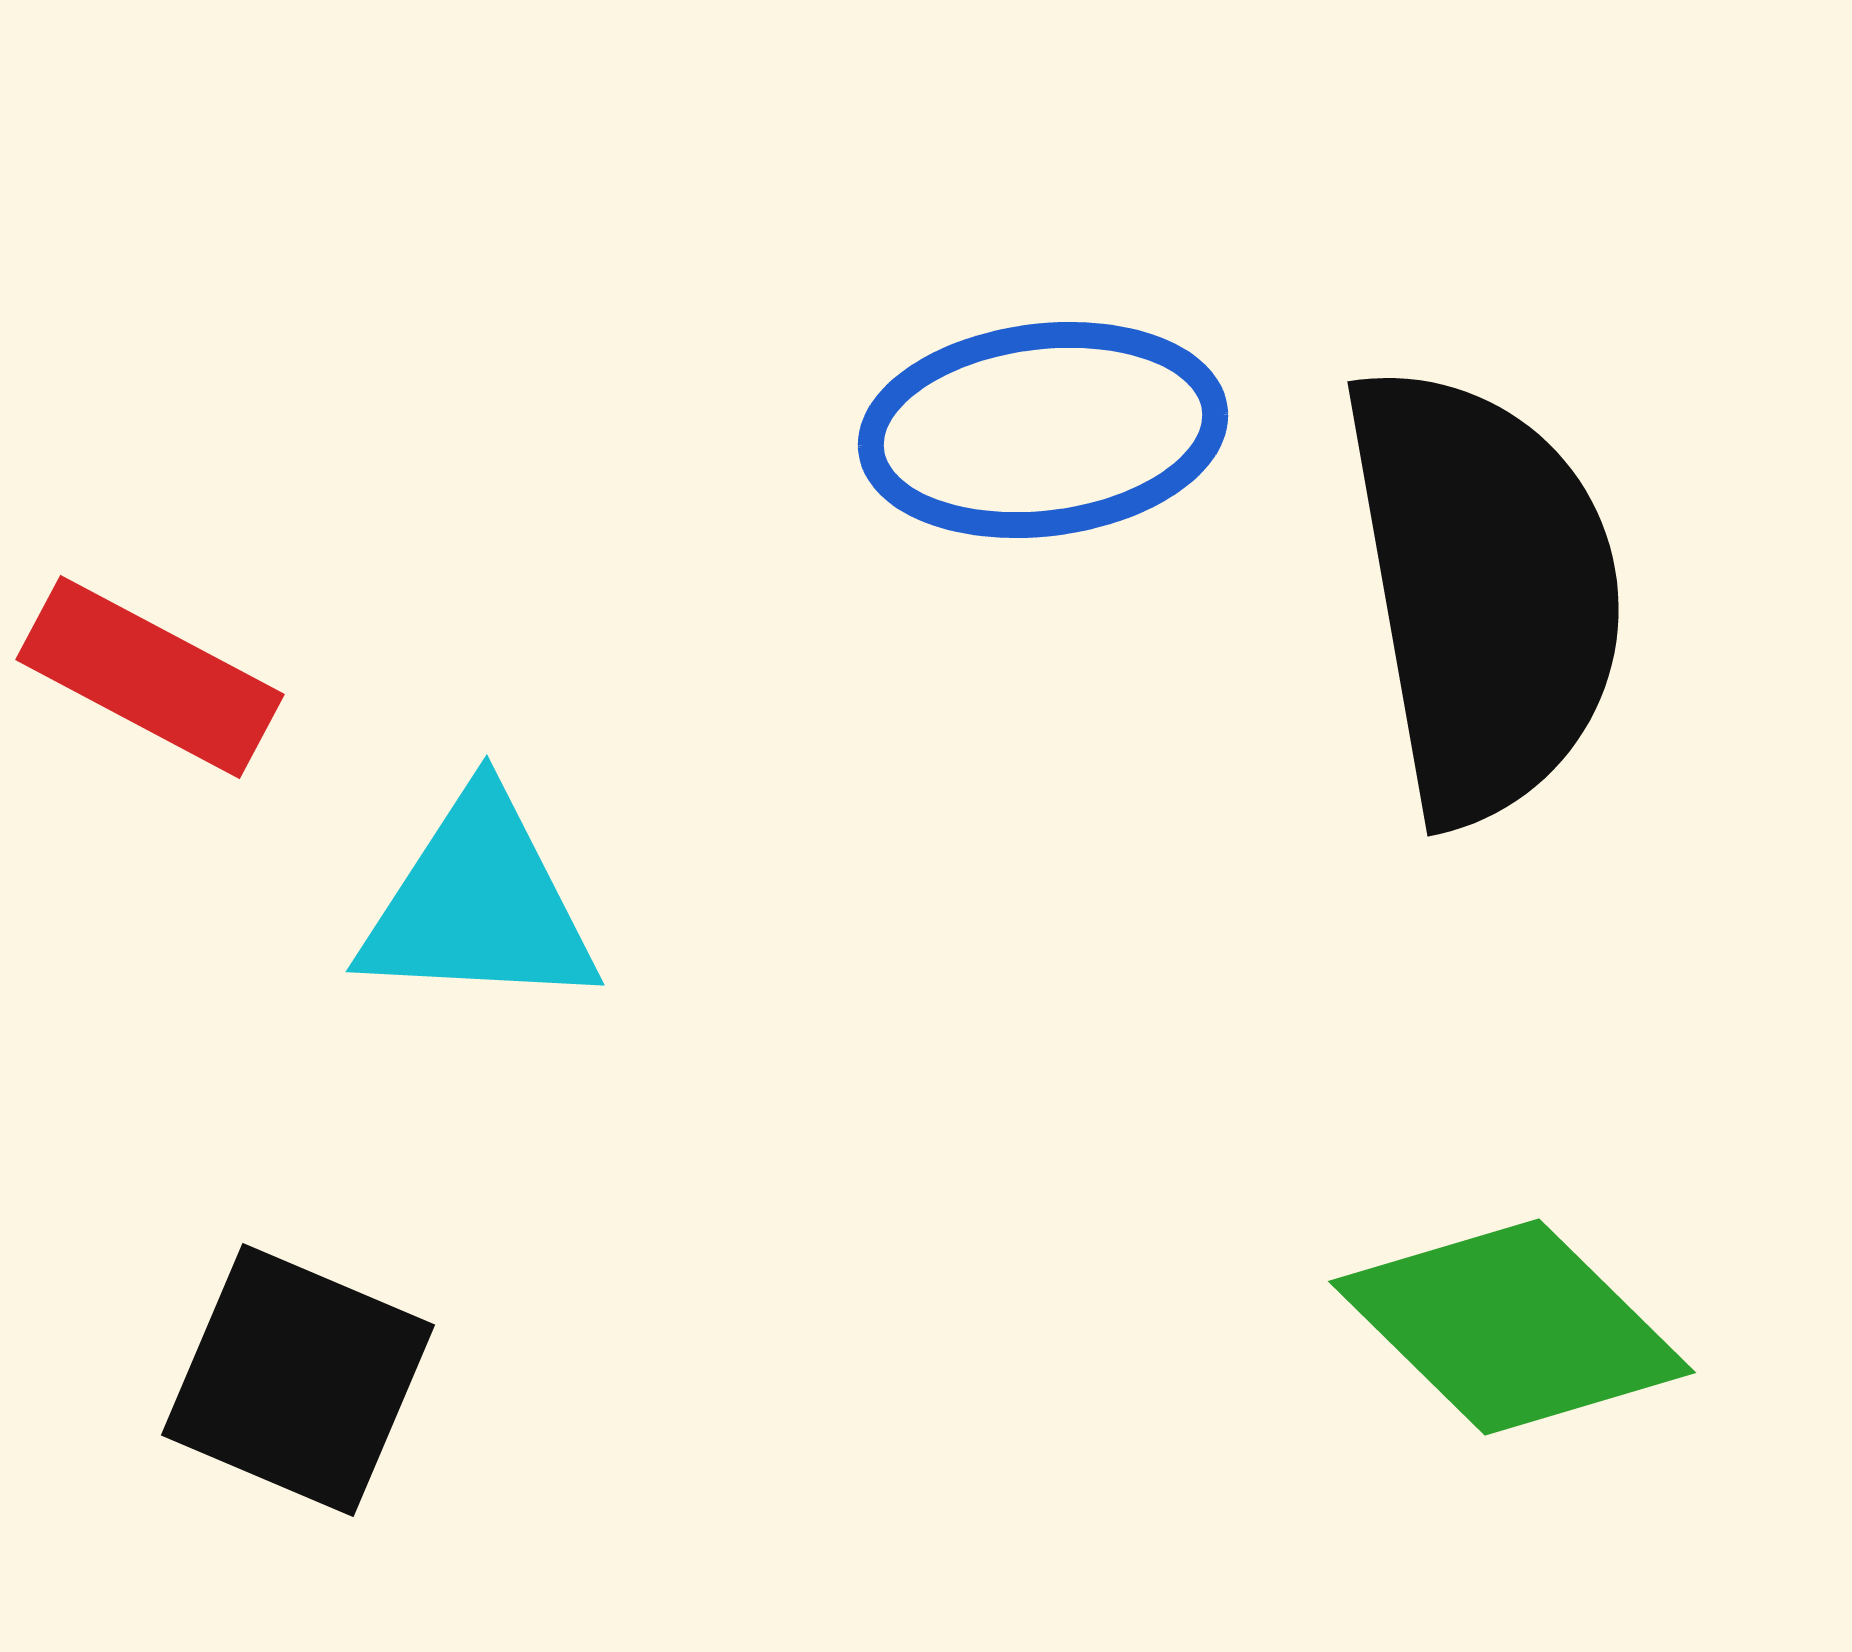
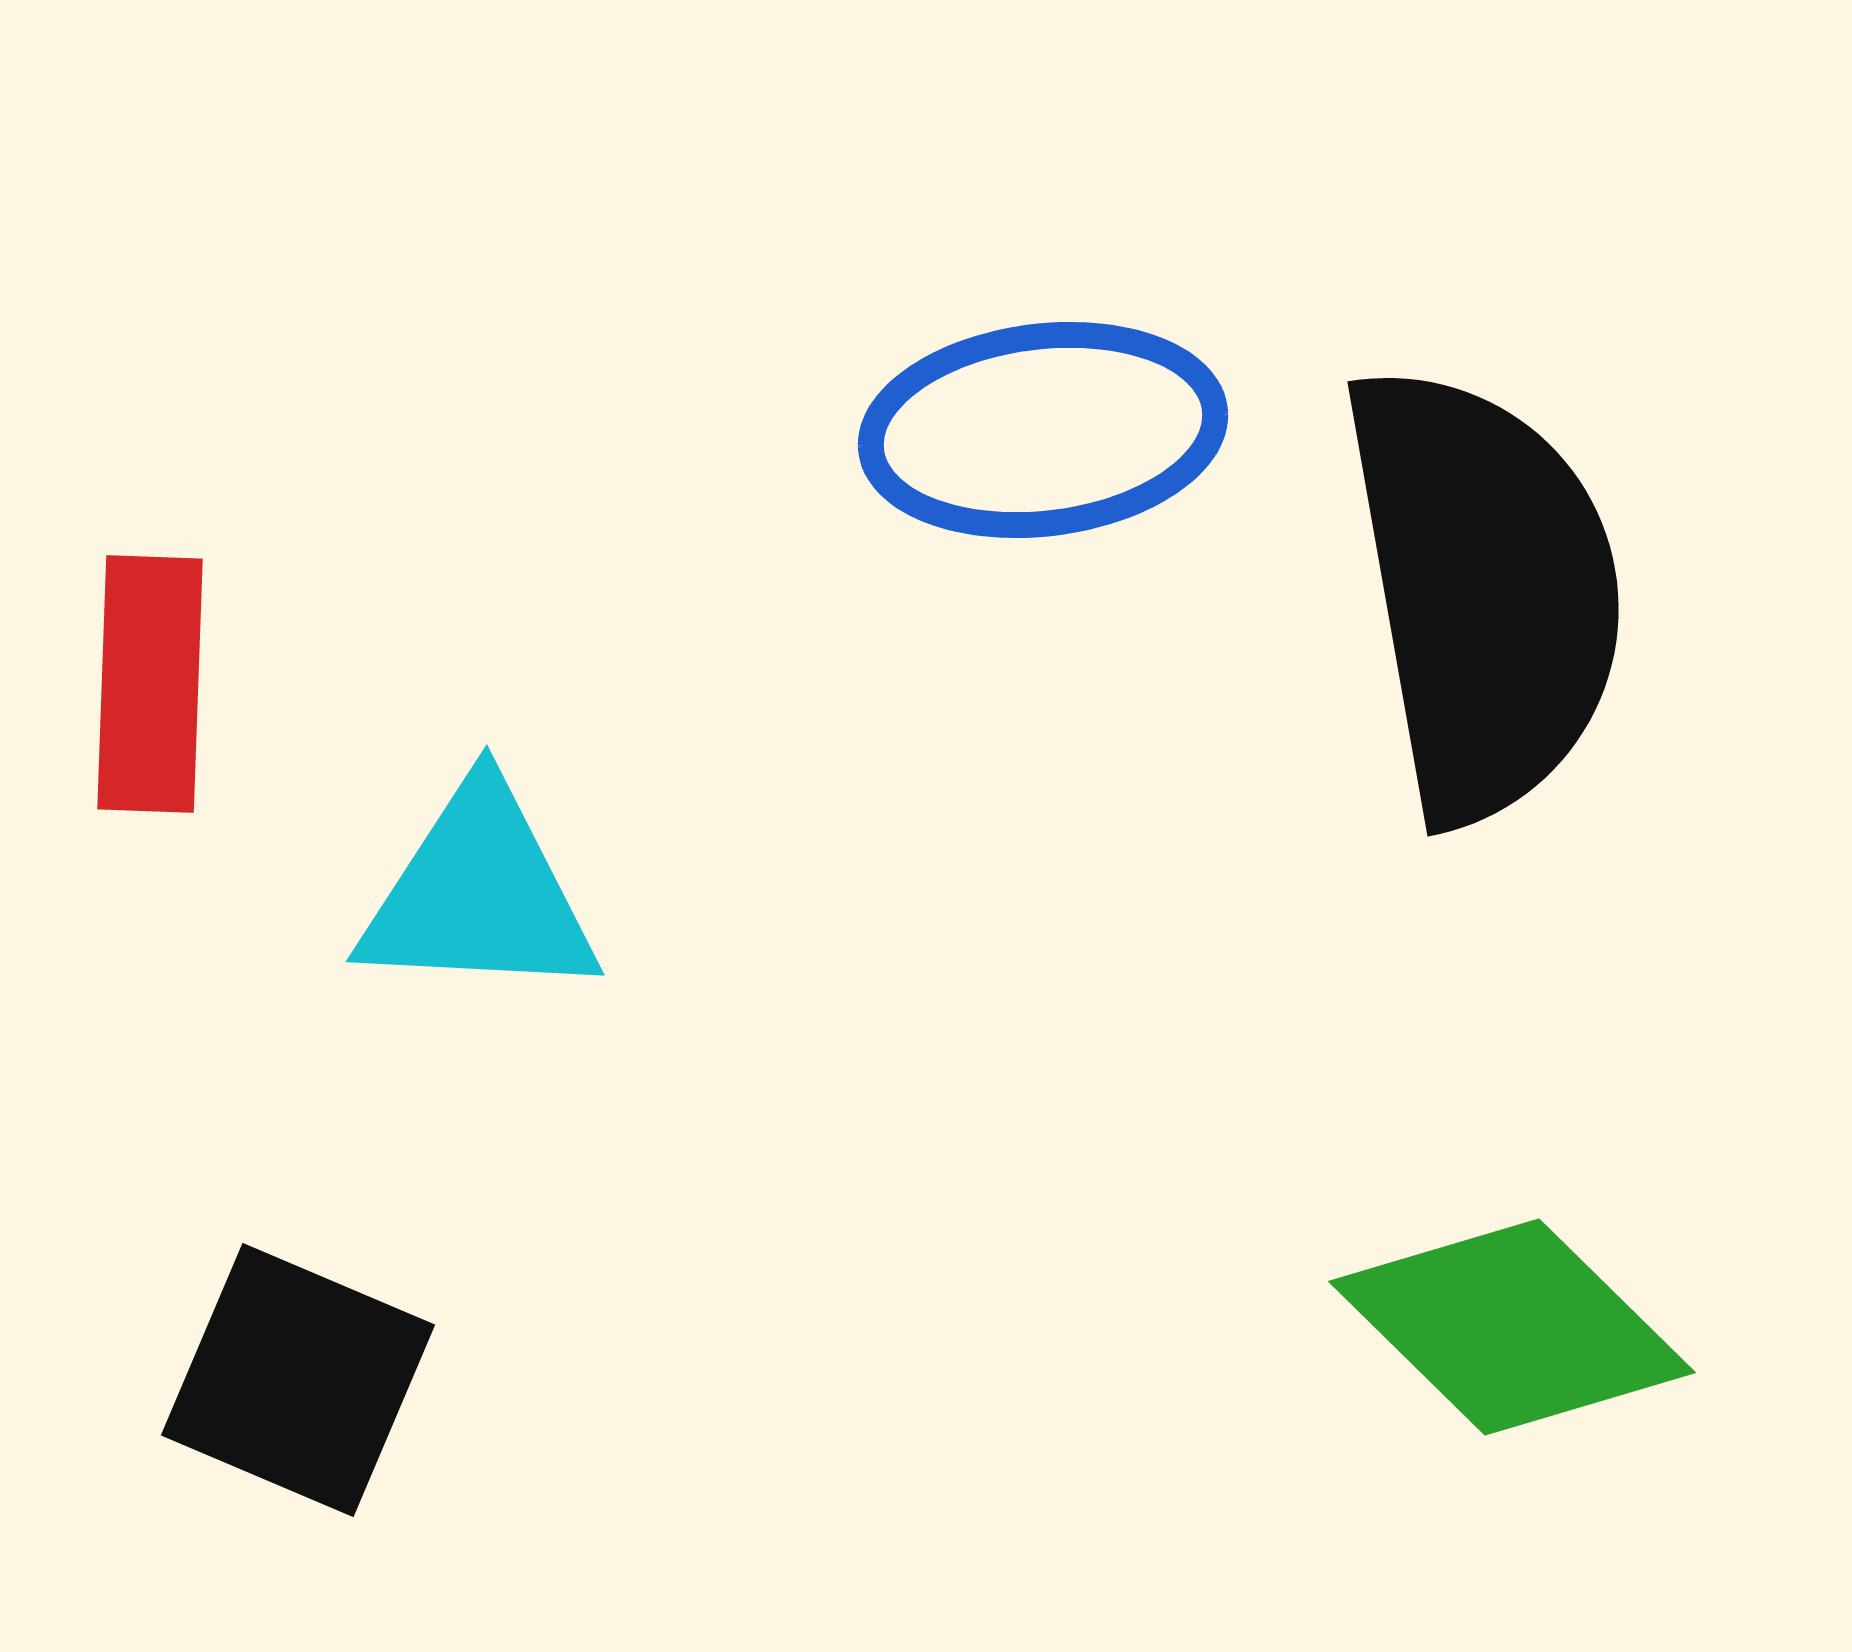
red rectangle: moved 7 px down; rotated 64 degrees clockwise
cyan triangle: moved 10 px up
